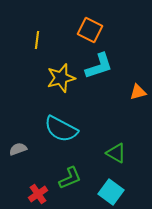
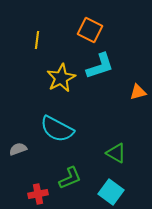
cyan L-shape: moved 1 px right
yellow star: rotated 12 degrees counterclockwise
cyan semicircle: moved 4 px left
red cross: rotated 24 degrees clockwise
